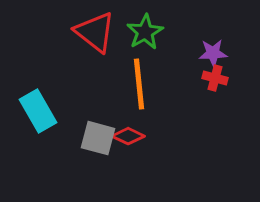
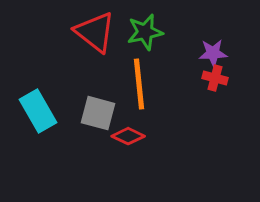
green star: rotated 18 degrees clockwise
gray square: moved 25 px up
